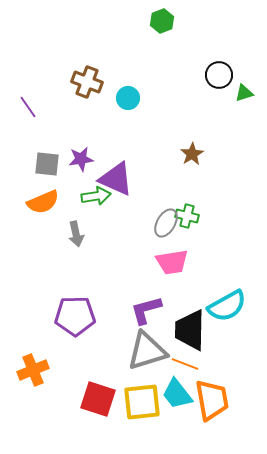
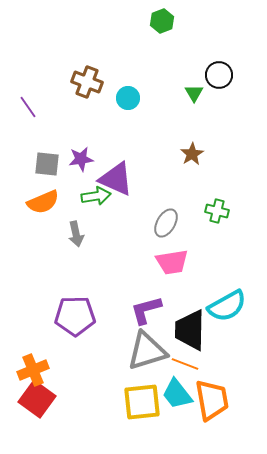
green triangle: moved 50 px left; rotated 42 degrees counterclockwise
green cross: moved 30 px right, 5 px up
red square: moved 61 px left; rotated 18 degrees clockwise
